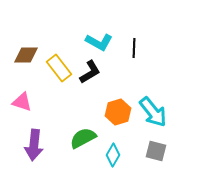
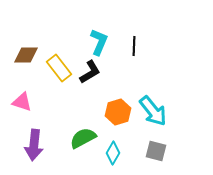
cyan L-shape: rotated 96 degrees counterclockwise
black line: moved 2 px up
cyan arrow: moved 1 px up
cyan diamond: moved 2 px up
